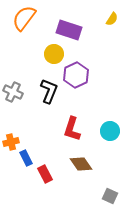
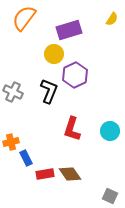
purple rectangle: rotated 35 degrees counterclockwise
purple hexagon: moved 1 px left
brown diamond: moved 11 px left, 10 px down
red rectangle: rotated 72 degrees counterclockwise
